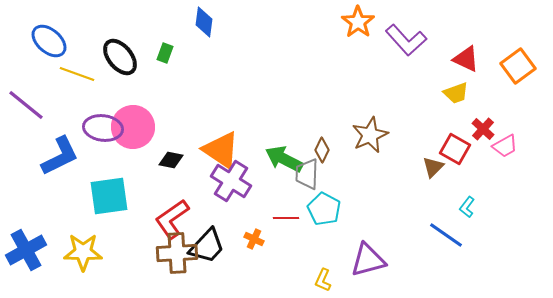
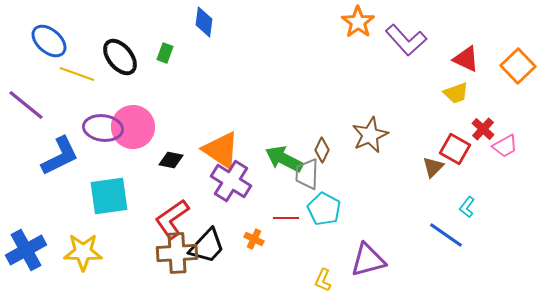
orange square: rotated 8 degrees counterclockwise
